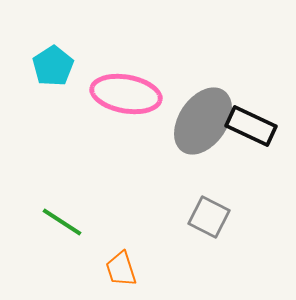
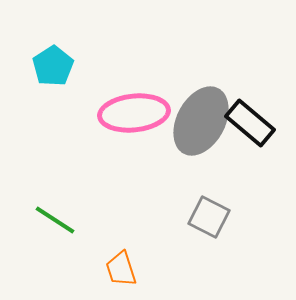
pink ellipse: moved 8 px right, 19 px down; rotated 16 degrees counterclockwise
gray ellipse: moved 2 px left; rotated 6 degrees counterclockwise
black rectangle: moved 1 px left, 3 px up; rotated 15 degrees clockwise
green line: moved 7 px left, 2 px up
